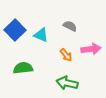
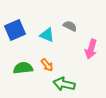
blue square: rotated 20 degrees clockwise
cyan triangle: moved 6 px right
pink arrow: rotated 114 degrees clockwise
orange arrow: moved 19 px left, 10 px down
green arrow: moved 3 px left, 1 px down
